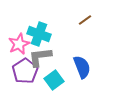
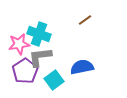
pink star: rotated 15 degrees clockwise
blue semicircle: rotated 80 degrees counterclockwise
